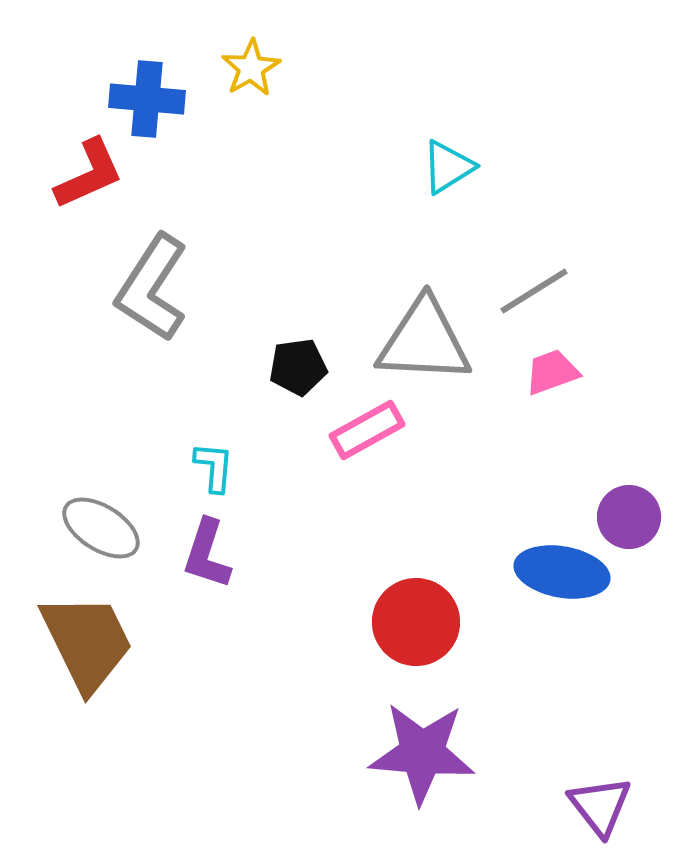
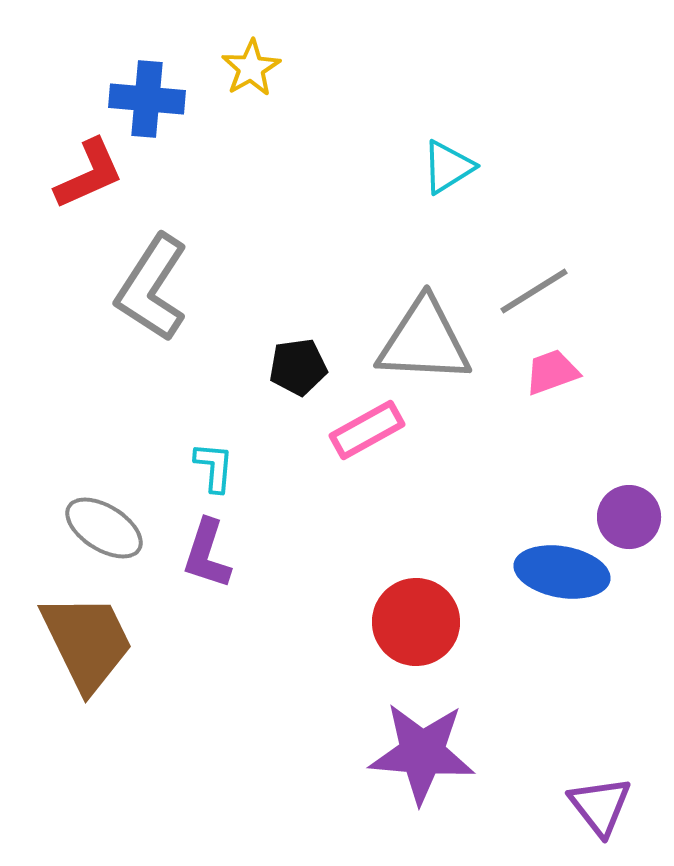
gray ellipse: moved 3 px right
